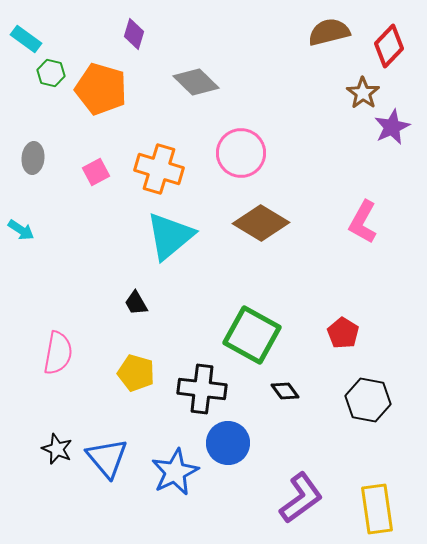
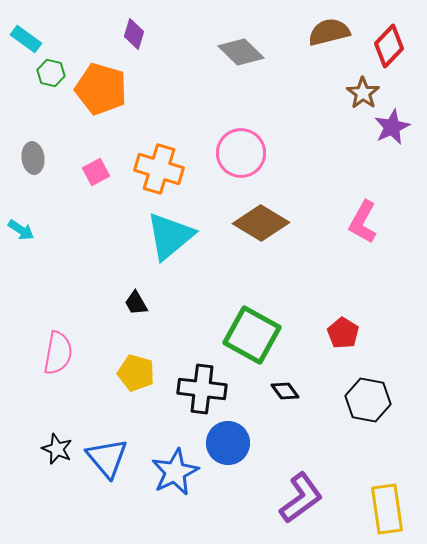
gray diamond: moved 45 px right, 30 px up
gray ellipse: rotated 12 degrees counterclockwise
yellow rectangle: moved 10 px right
